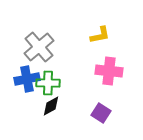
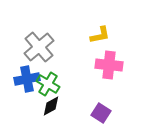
pink cross: moved 6 px up
green cross: moved 1 px down; rotated 30 degrees clockwise
